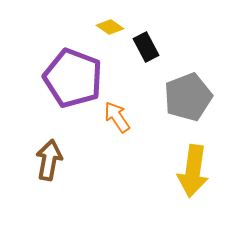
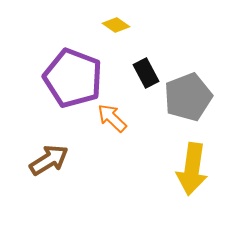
yellow diamond: moved 6 px right, 2 px up
black rectangle: moved 26 px down
orange arrow: moved 5 px left, 1 px down; rotated 12 degrees counterclockwise
brown arrow: rotated 48 degrees clockwise
yellow arrow: moved 1 px left, 2 px up
